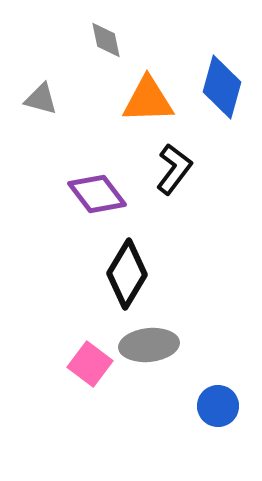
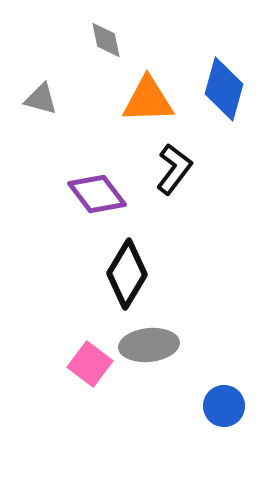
blue diamond: moved 2 px right, 2 px down
blue circle: moved 6 px right
